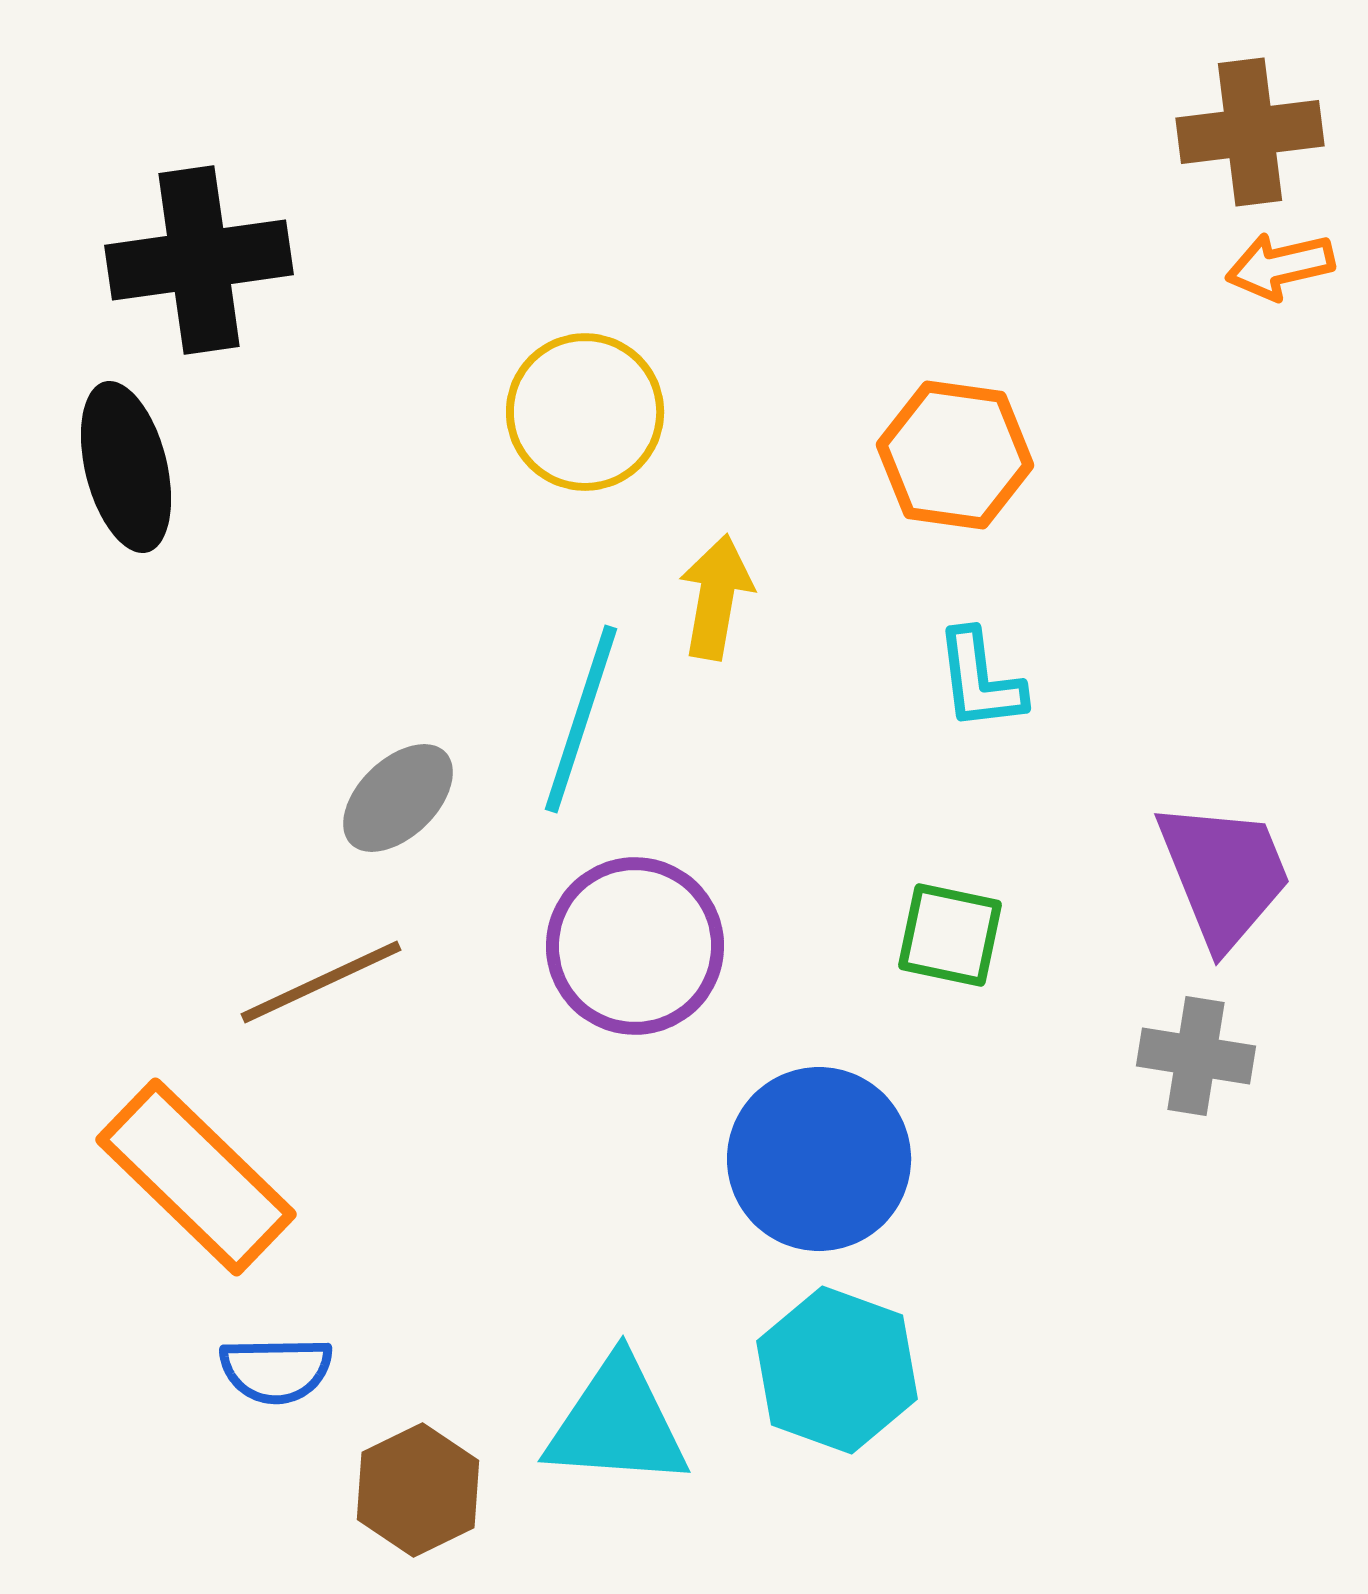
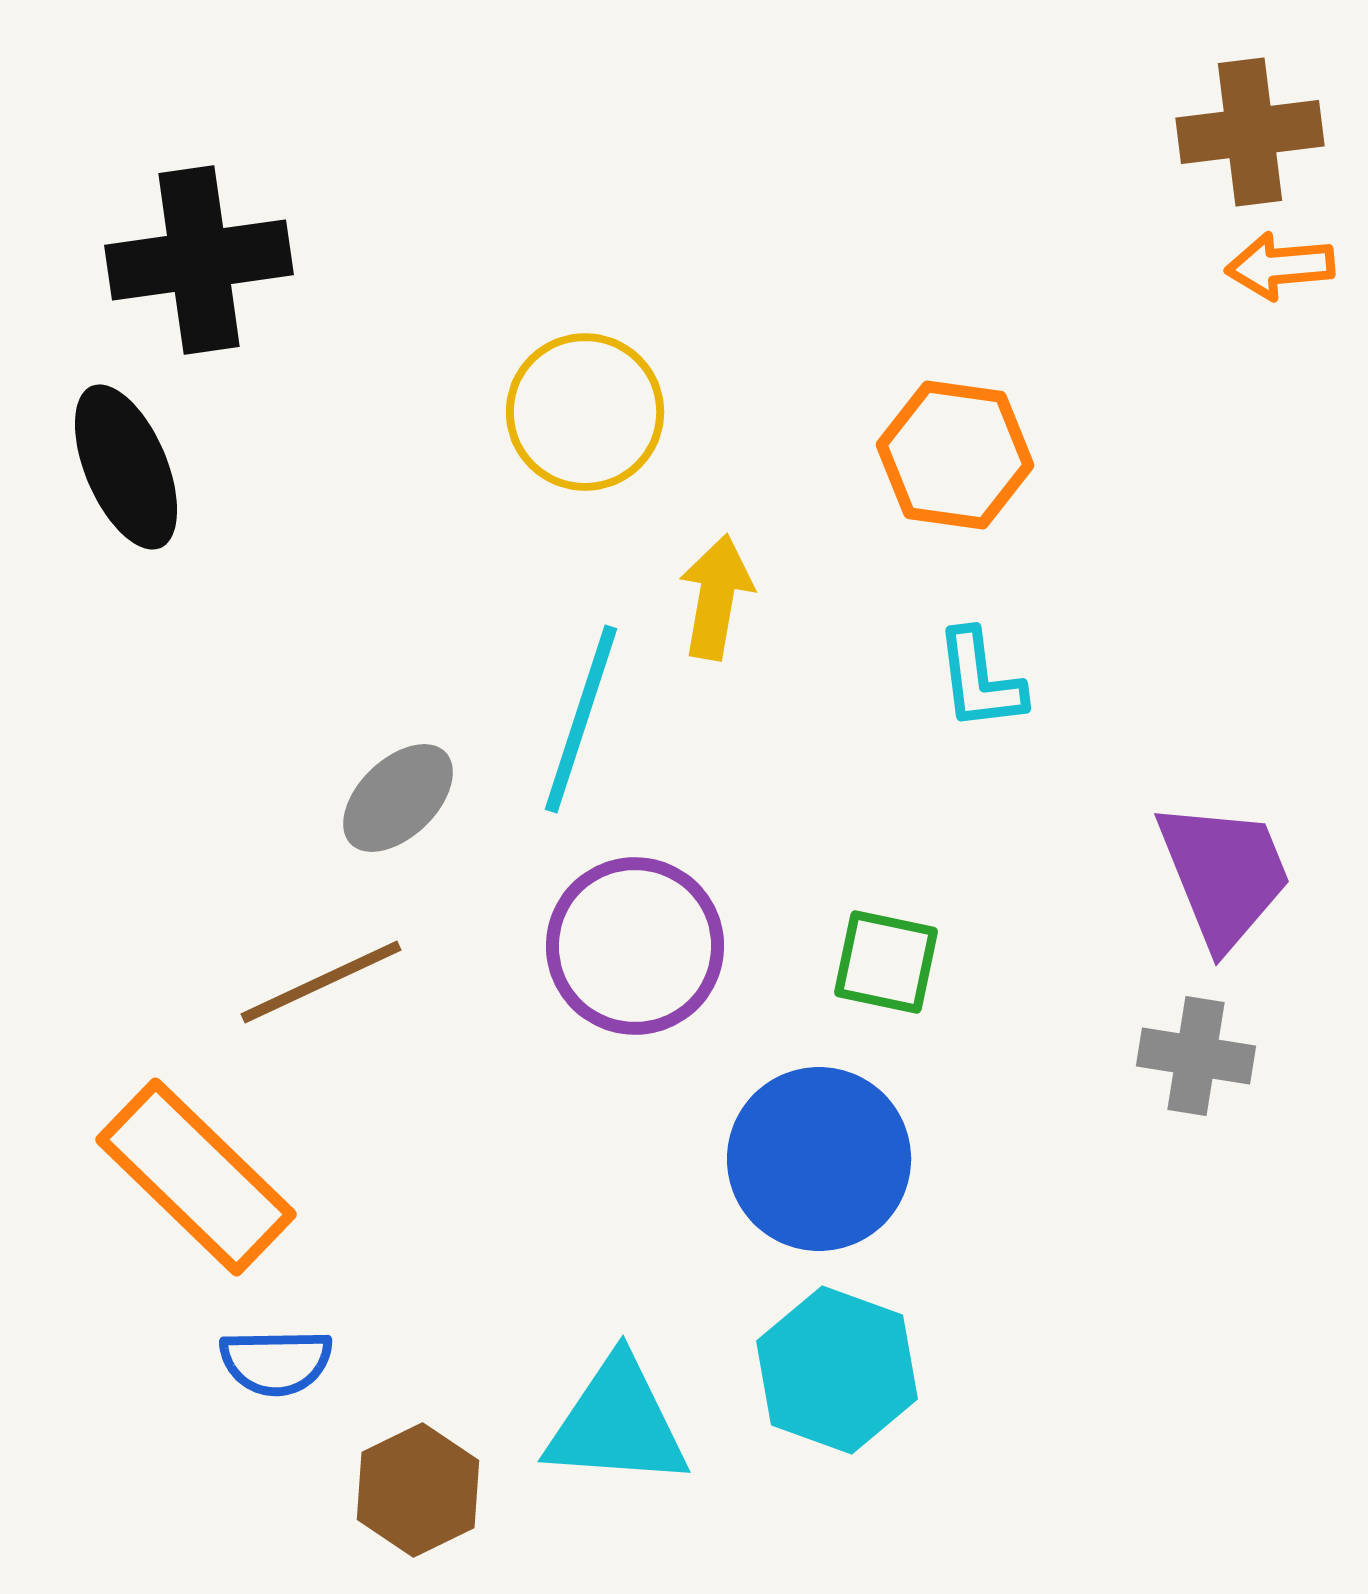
orange arrow: rotated 8 degrees clockwise
black ellipse: rotated 9 degrees counterclockwise
green square: moved 64 px left, 27 px down
blue semicircle: moved 8 px up
